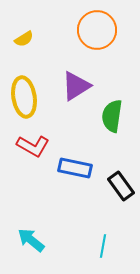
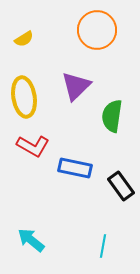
purple triangle: rotated 12 degrees counterclockwise
